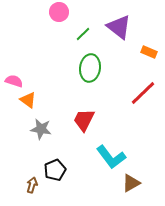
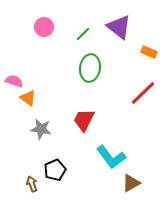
pink circle: moved 15 px left, 15 px down
orange triangle: moved 2 px up
brown arrow: moved 1 px up; rotated 35 degrees counterclockwise
